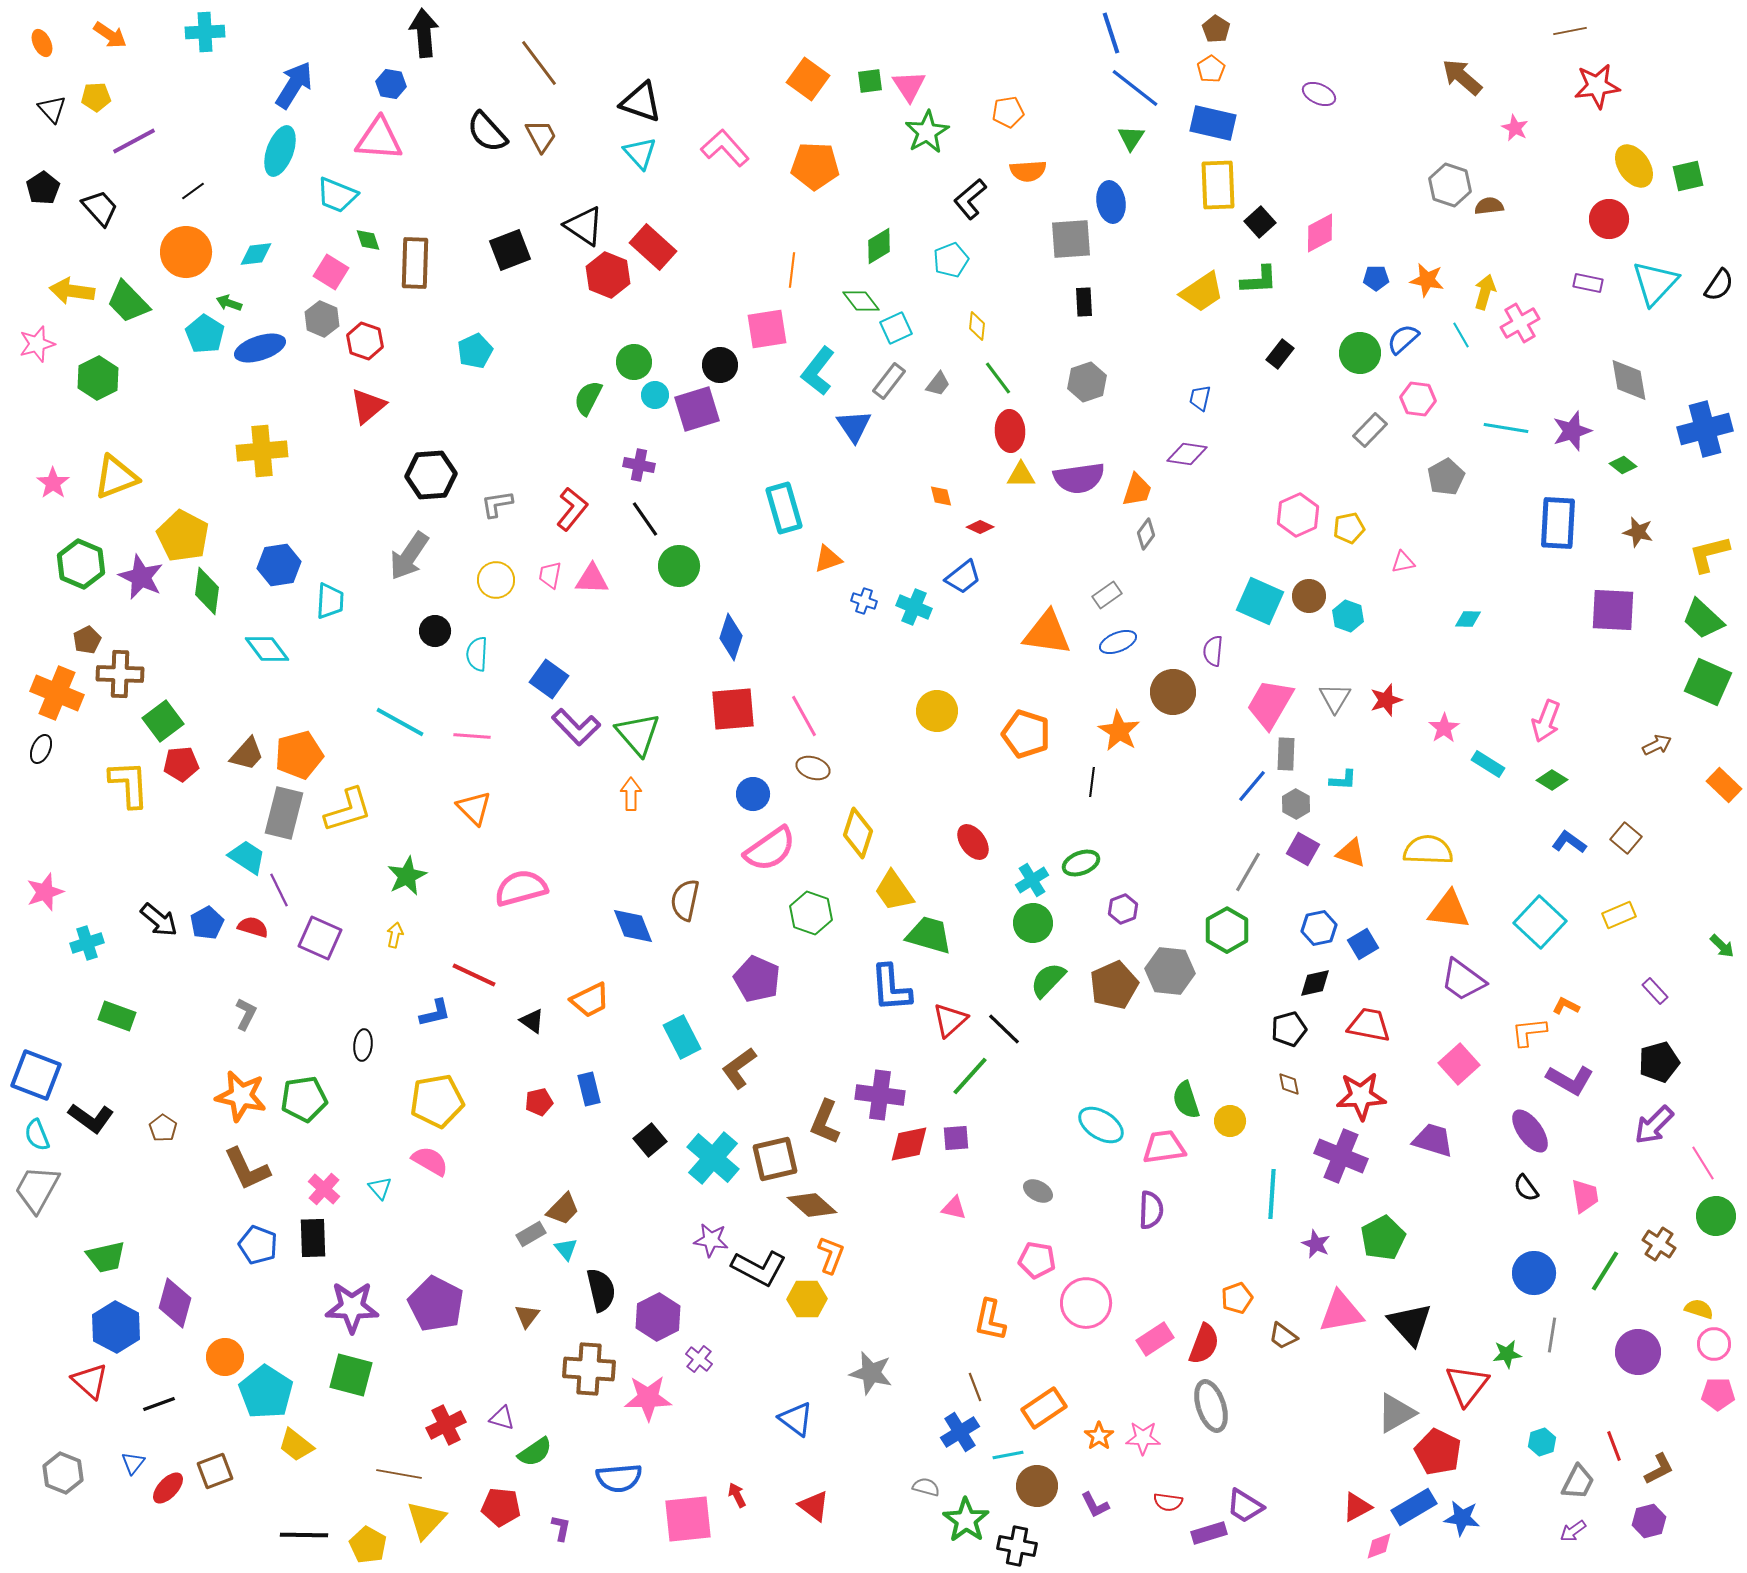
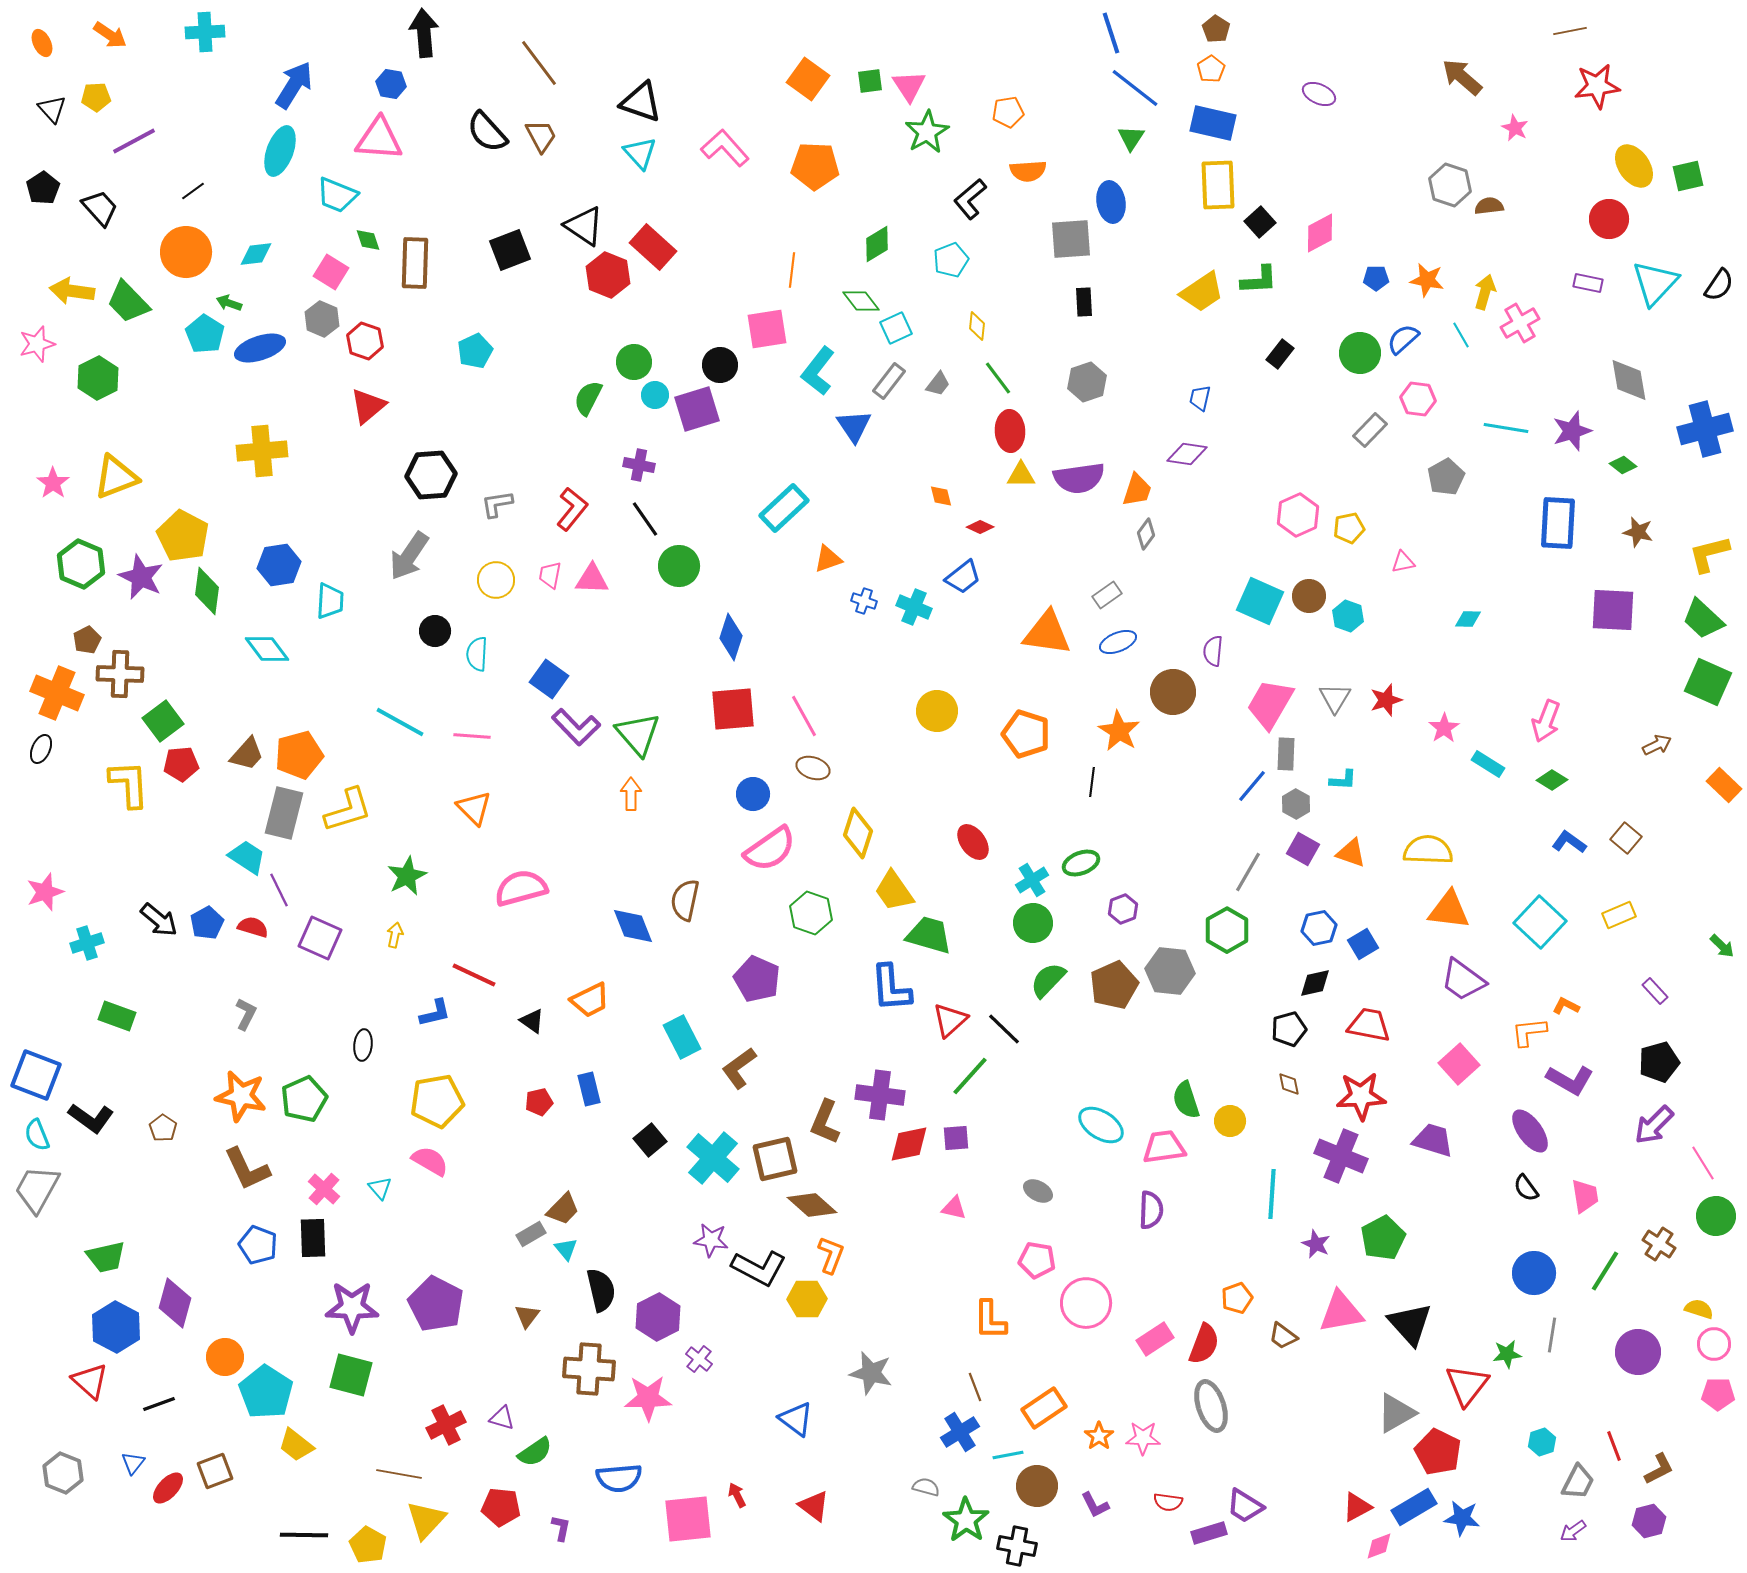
green diamond at (879, 246): moved 2 px left, 2 px up
cyan rectangle at (784, 508): rotated 63 degrees clockwise
green pentagon at (304, 1099): rotated 15 degrees counterclockwise
orange L-shape at (990, 1320): rotated 12 degrees counterclockwise
